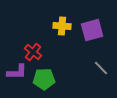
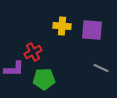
purple square: rotated 20 degrees clockwise
red cross: rotated 24 degrees clockwise
gray line: rotated 21 degrees counterclockwise
purple L-shape: moved 3 px left, 3 px up
